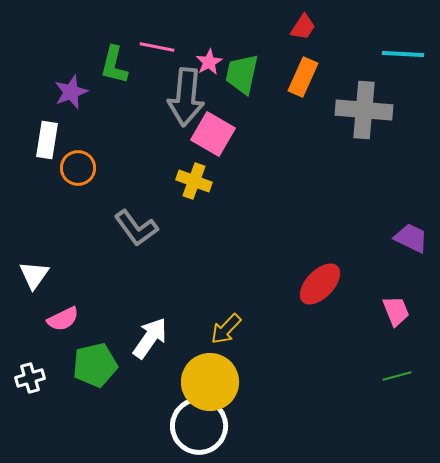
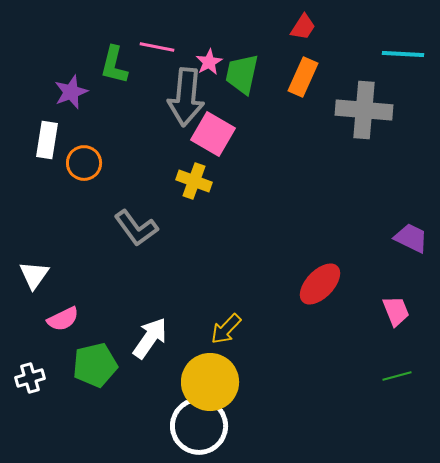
orange circle: moved 6 px right, 5 px up
